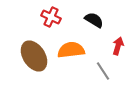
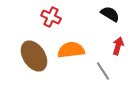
black semicircle: moved 16 px right, 6 px up
